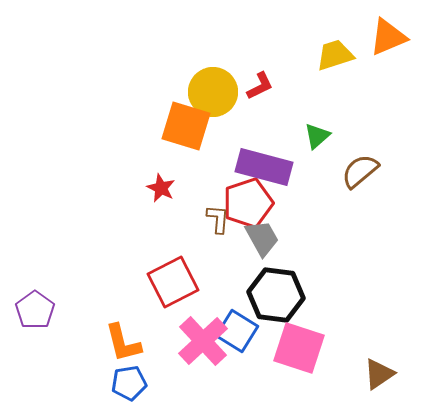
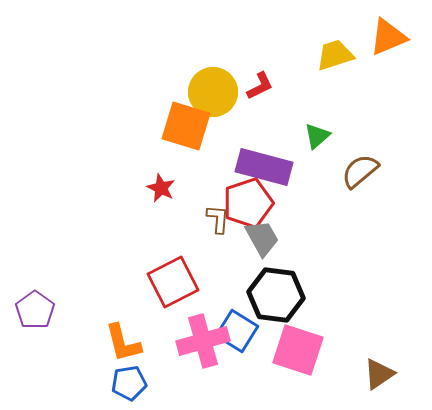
pink cross: rotated 27 degrees clockwise
pink square: moved 1 px left, 2 px down
